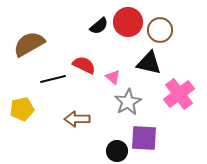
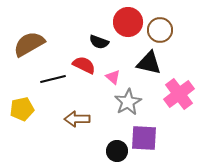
black semicircle: moved 16 px down; rotated 60 degrees clockwise
